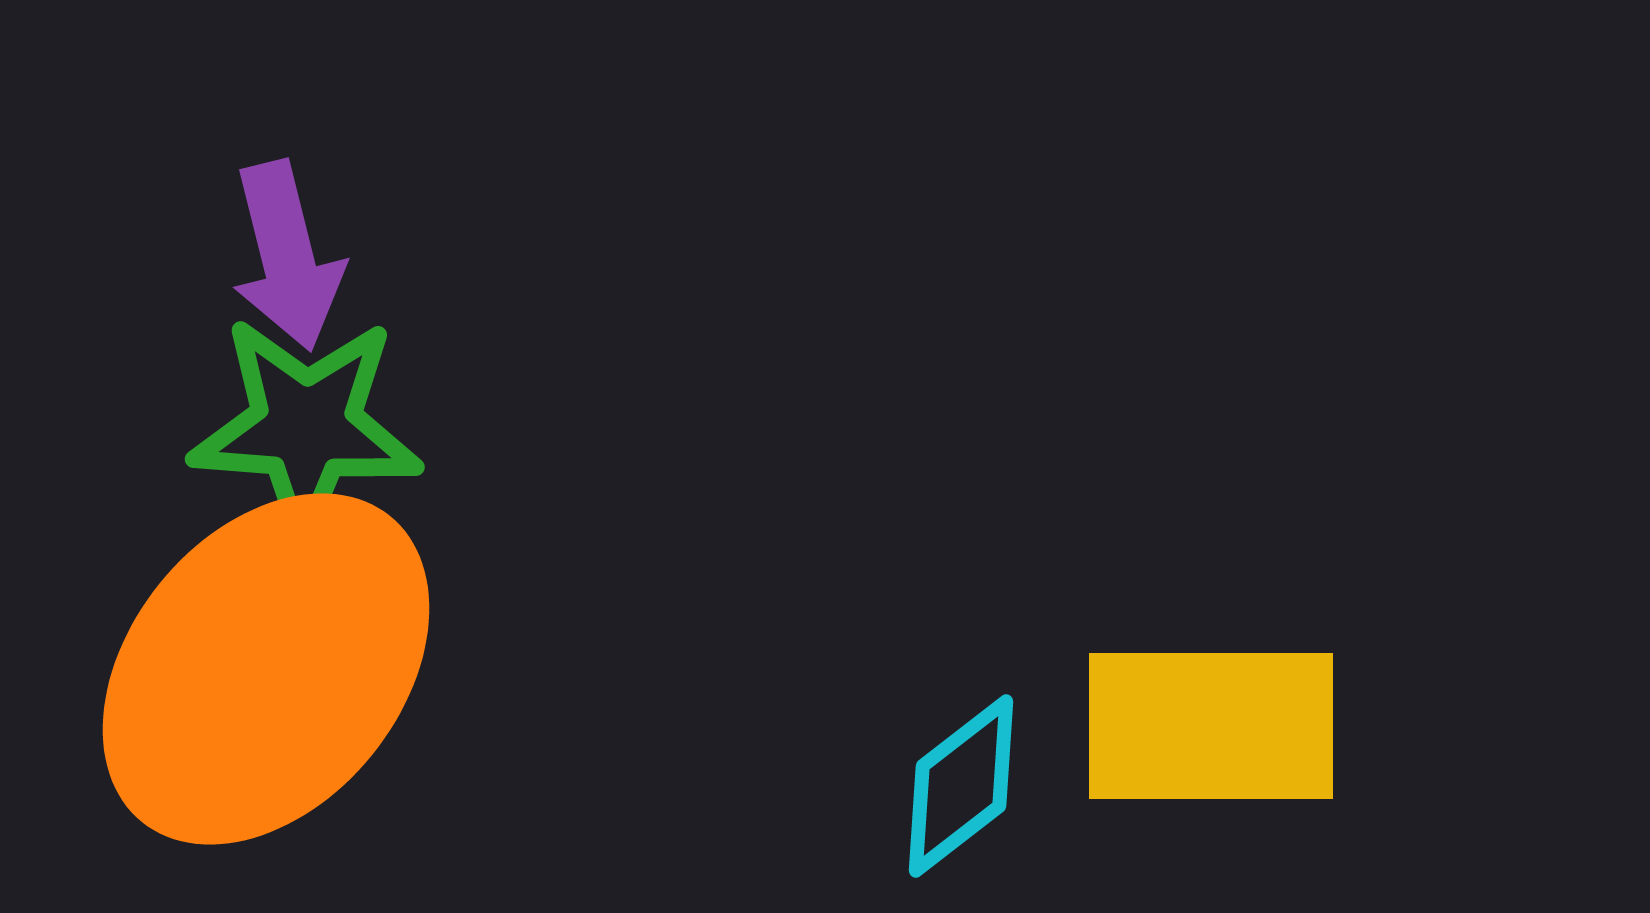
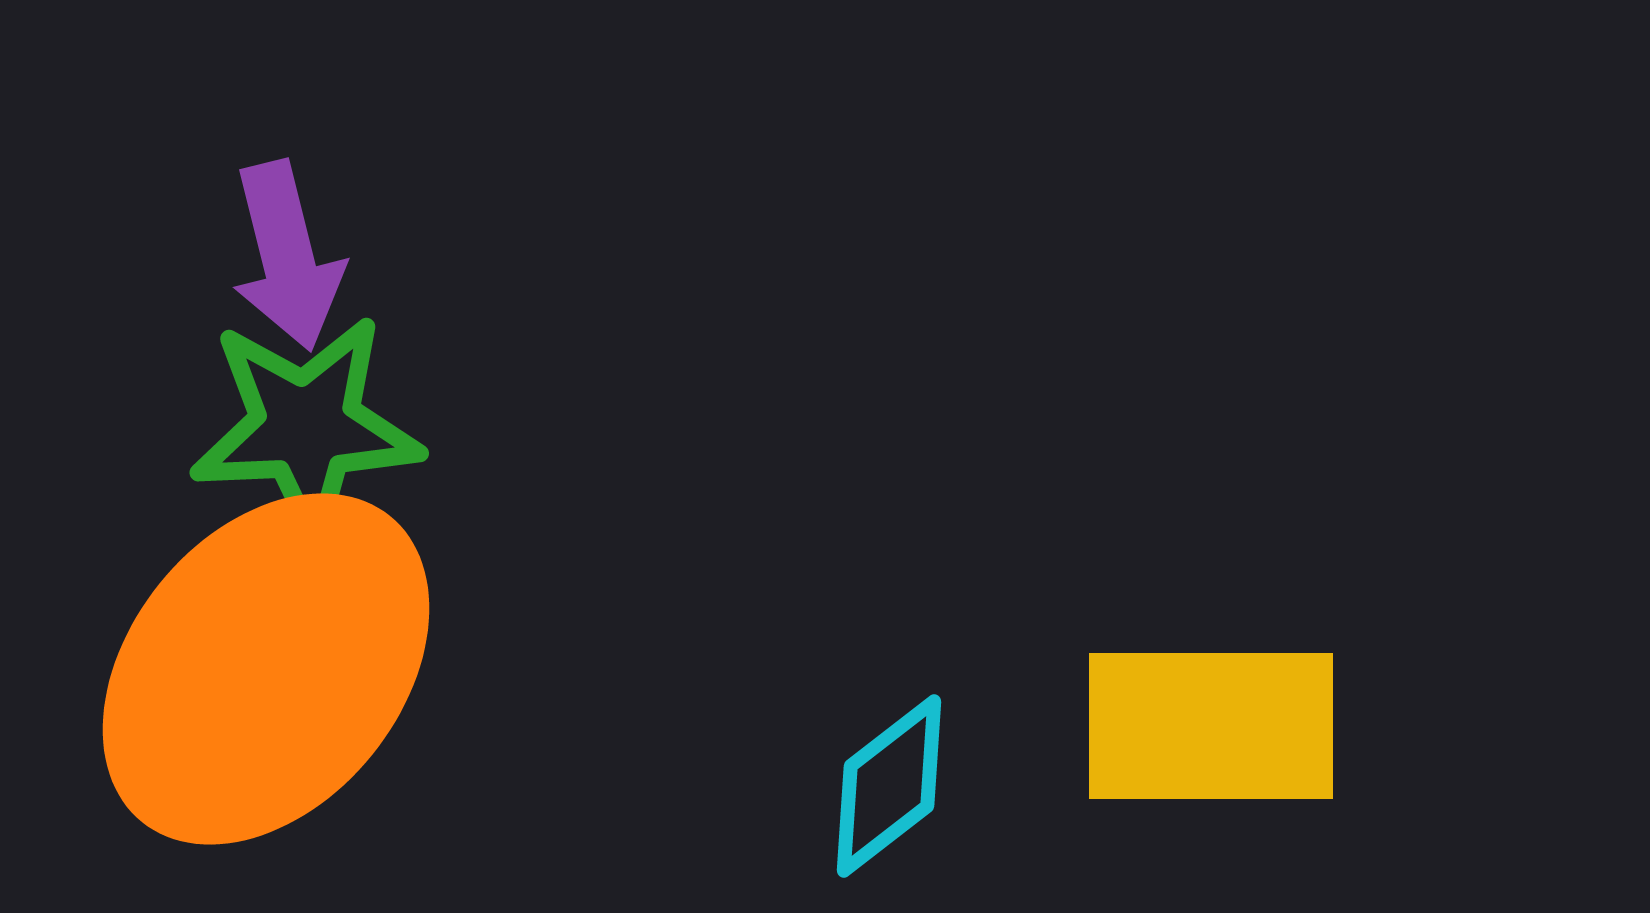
green star: rotated 7 degrees counterclockwise
cyan diamond: moved 72 px left
